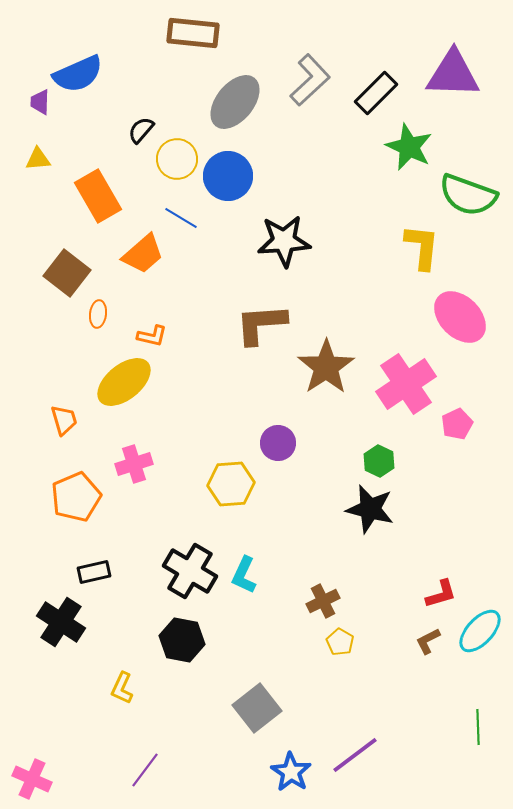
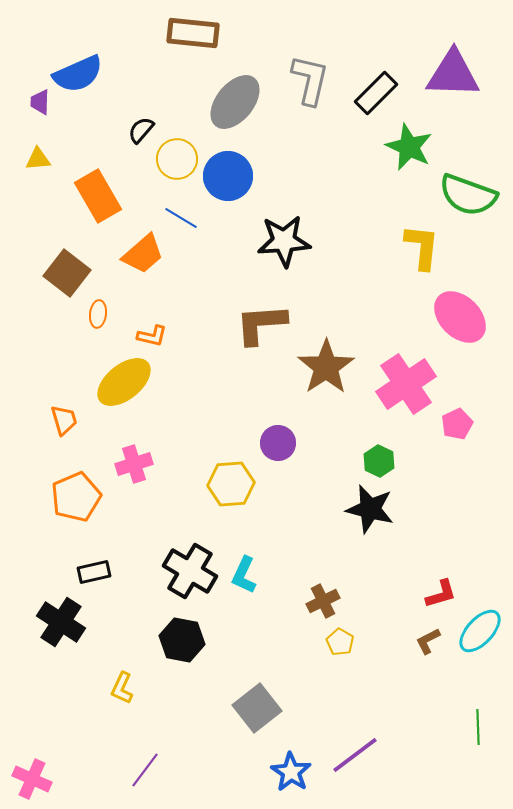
gray L-shape at (310, 80): rotated 34 degrees counterclockwise
